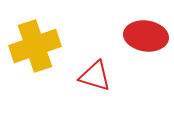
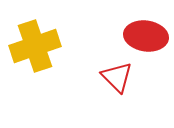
red triangle: moved 22 px right, 1 px down; rotated 28 degrees clockwise
